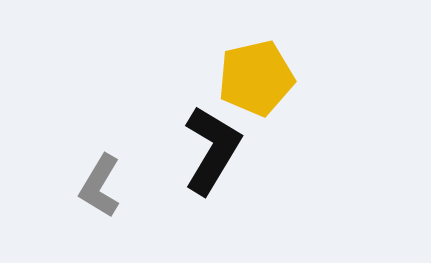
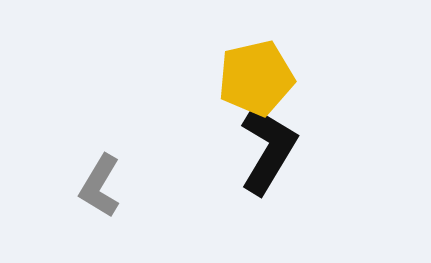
black L-shape: moved 56 px right
